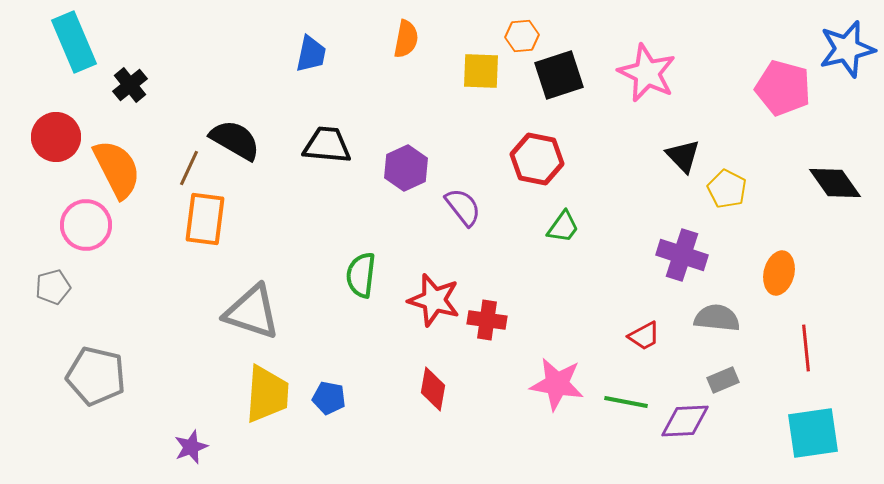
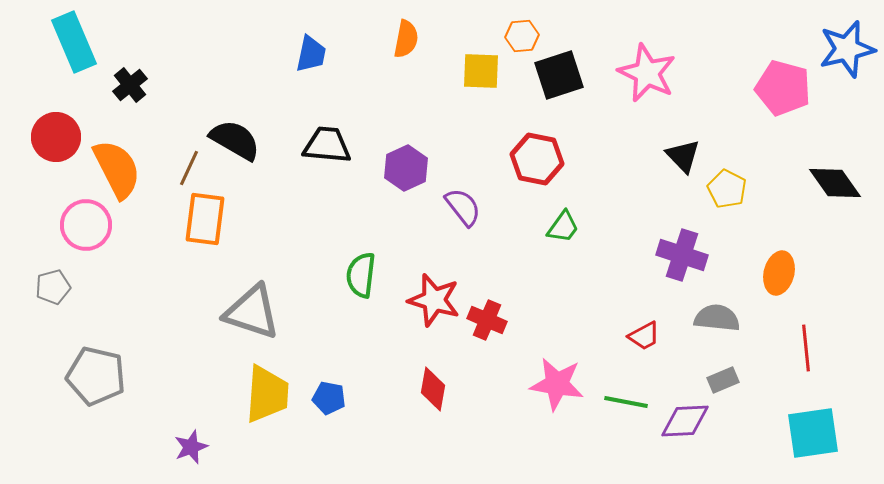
red cross at (487, 320): rotated 15 degrees clockwise
